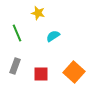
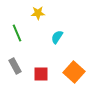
yellow star: rotated 16 degrees counterclockwise
cyan semicircle: moved 4 px right, 1 px down; rotated 24 degrees counterclockwise
gray rectangle: rotated 49 degrees counterclockwise
